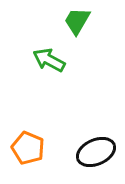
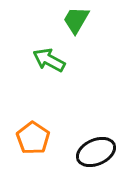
green trapezoid: moved 1 px left, 1 px up
orange pentagon: moved 5 px right, 10 px up; rotated 12 degrees clockwise
